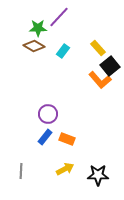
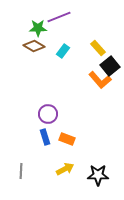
purple line: rotated 25 degrees clockwise
blue rectangle: rotated 56 degrees counterclockwise
